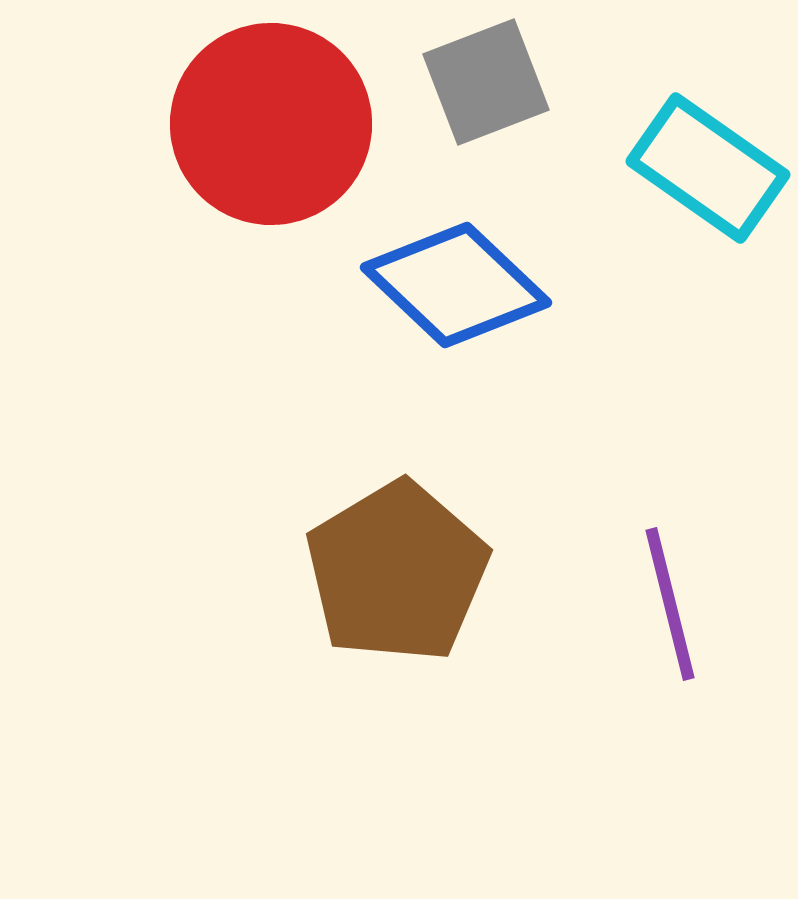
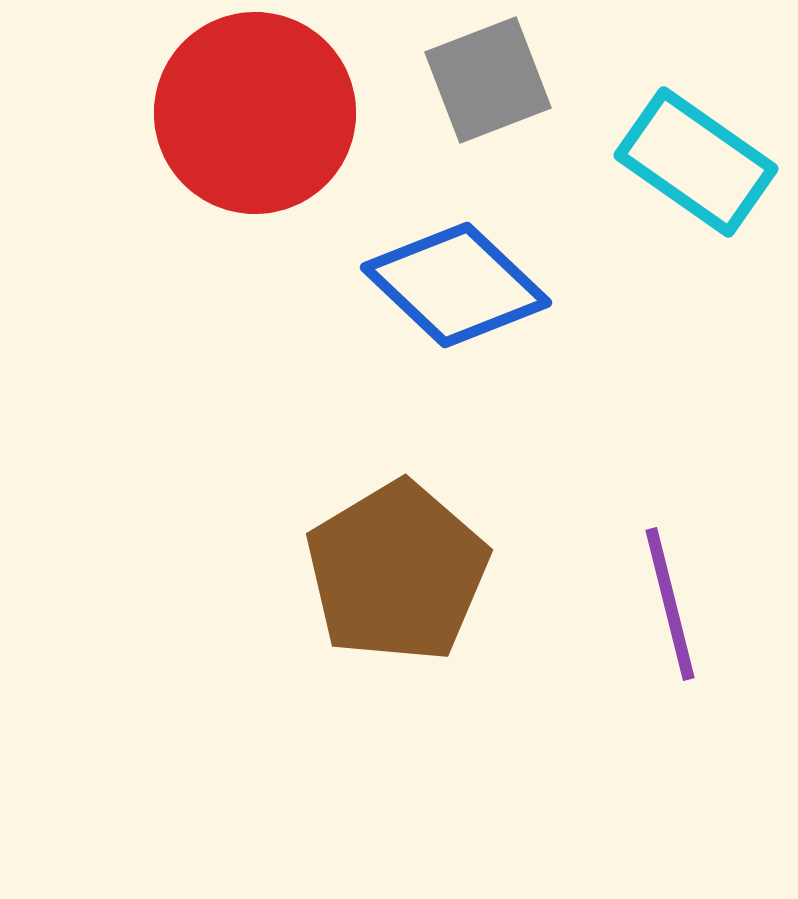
gray square: moved 2 px right, 2 px up
red circle: moved 16 px left, 11 px up
cyan rectangle: moved 12 px left, 6 px up
